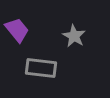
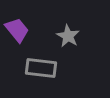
gray star: moved 6 px left
